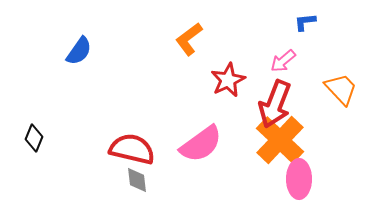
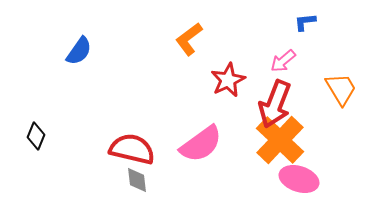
orange trapezoid: rotated 12 degrees clockwise
black diamond: moved 2 px right, 2 px up
pink ellipse: rotated 72 degrees counterclockwise
